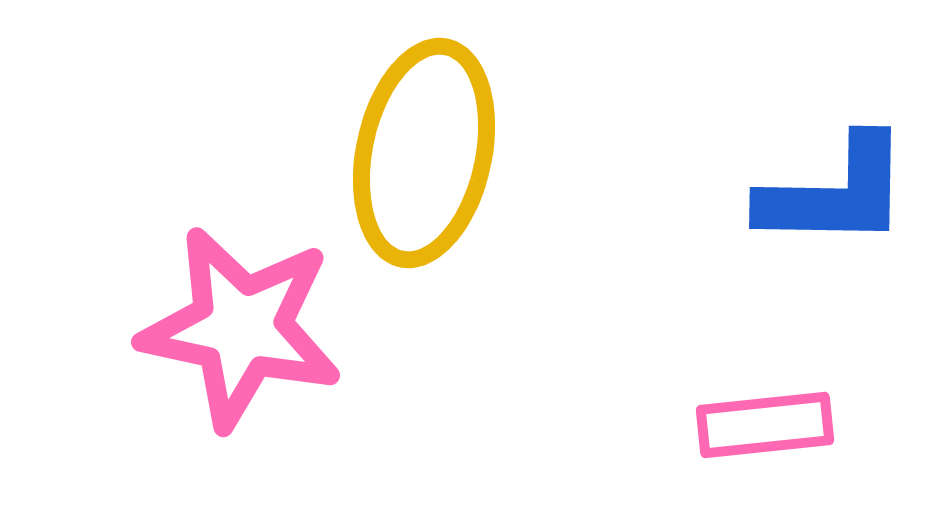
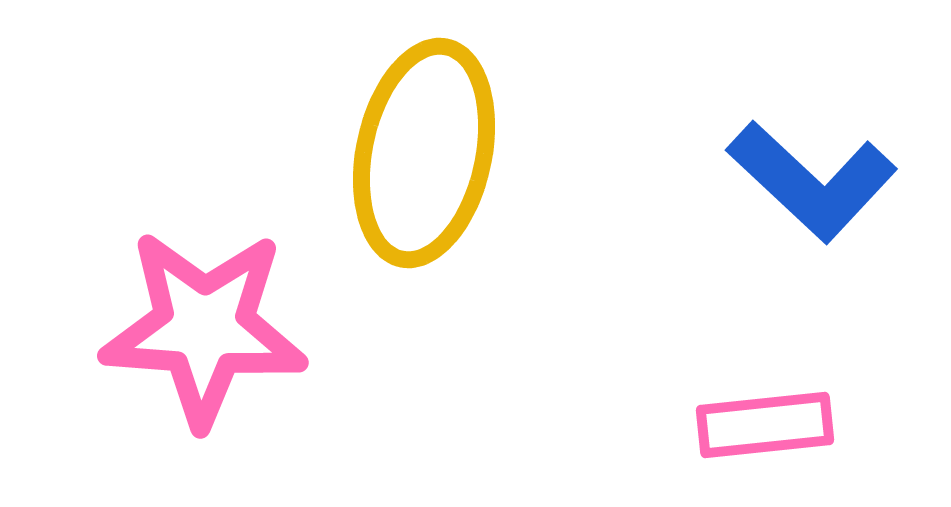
blue L-shape: moved 23 px left, 12 px up; rotated 42 degrees clockwise
pink star: moved 37 px left; rotated 8 degrees counterclockwise
